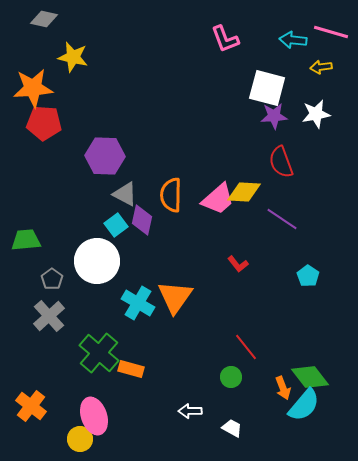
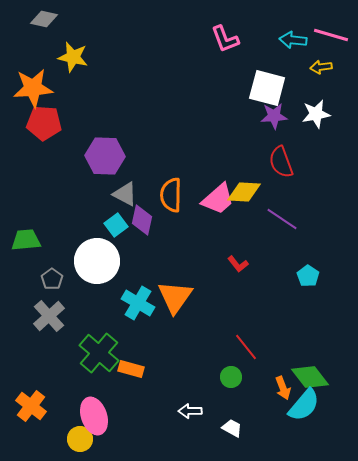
pink line: moved 3 px down
